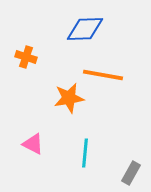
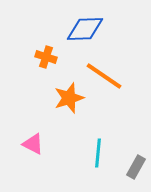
orange cross: moved 20 px right
orange line: moved 1 px right, 1 px down; rotated 24 degrees clockwise
orange star: rotated 8 degrees counterclockwise
cyan line: moved 13 px right
gray rectangle: moved 5 px right, 6 px up
